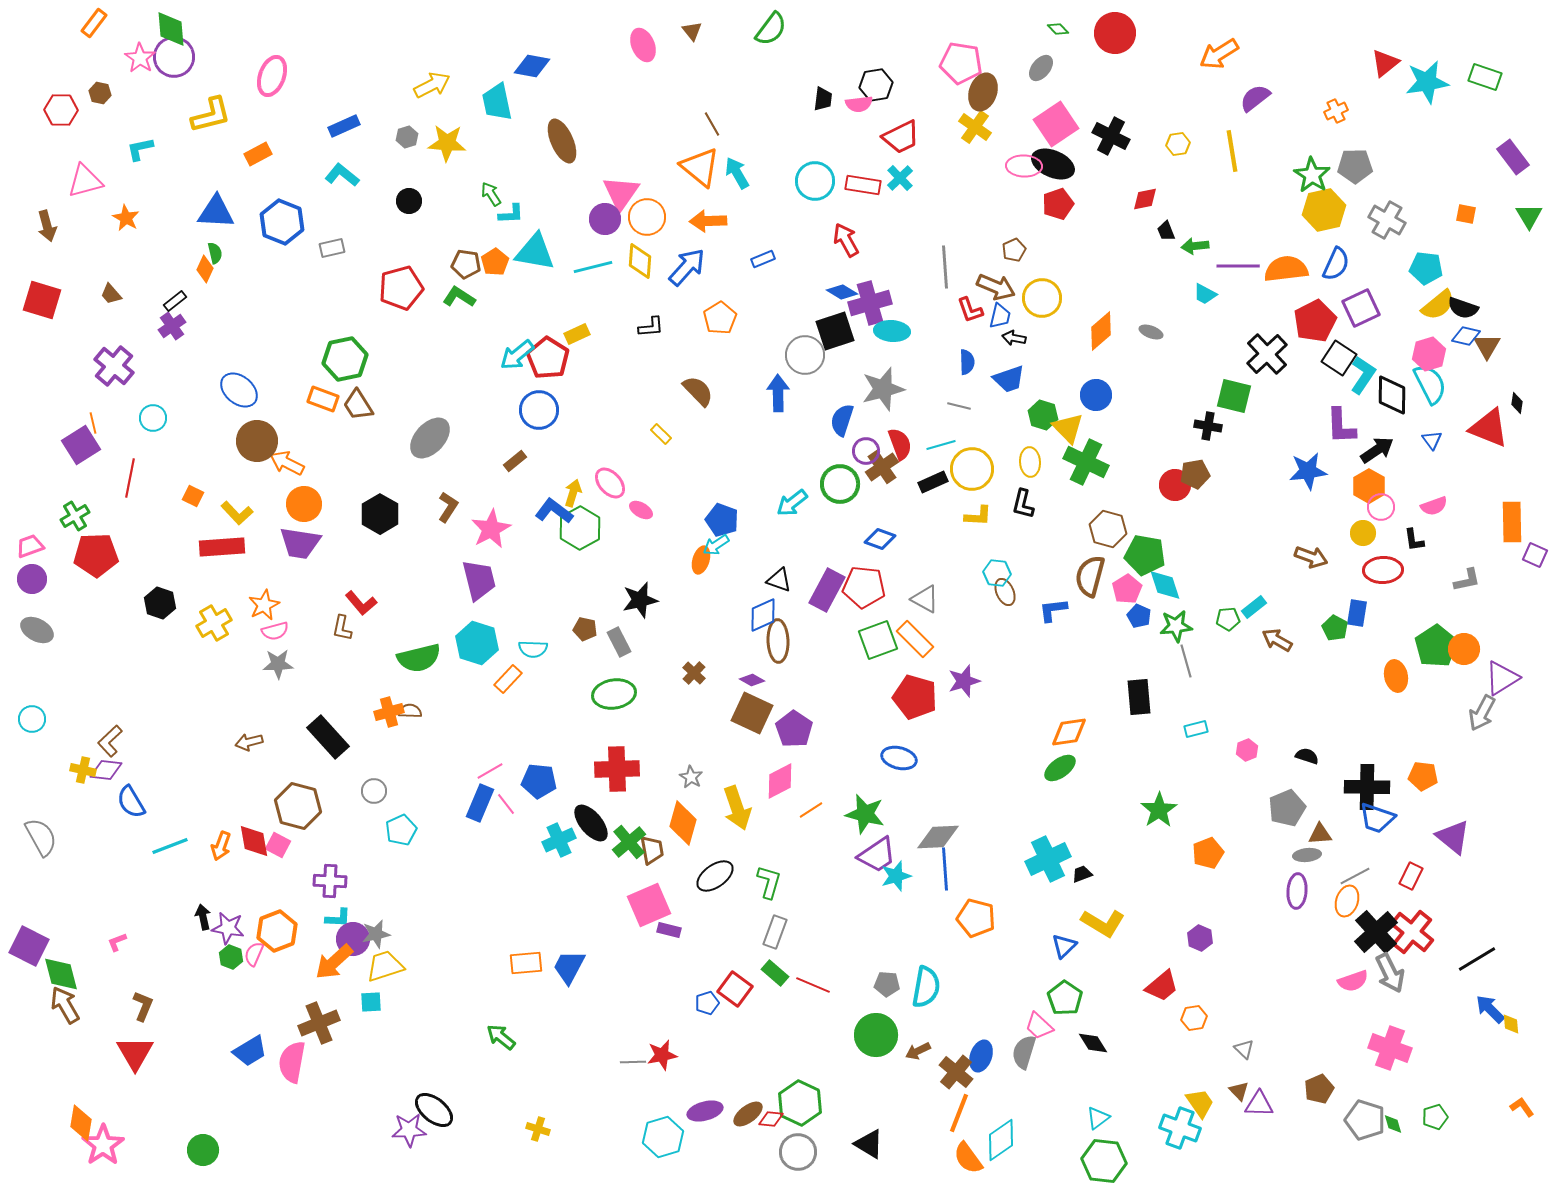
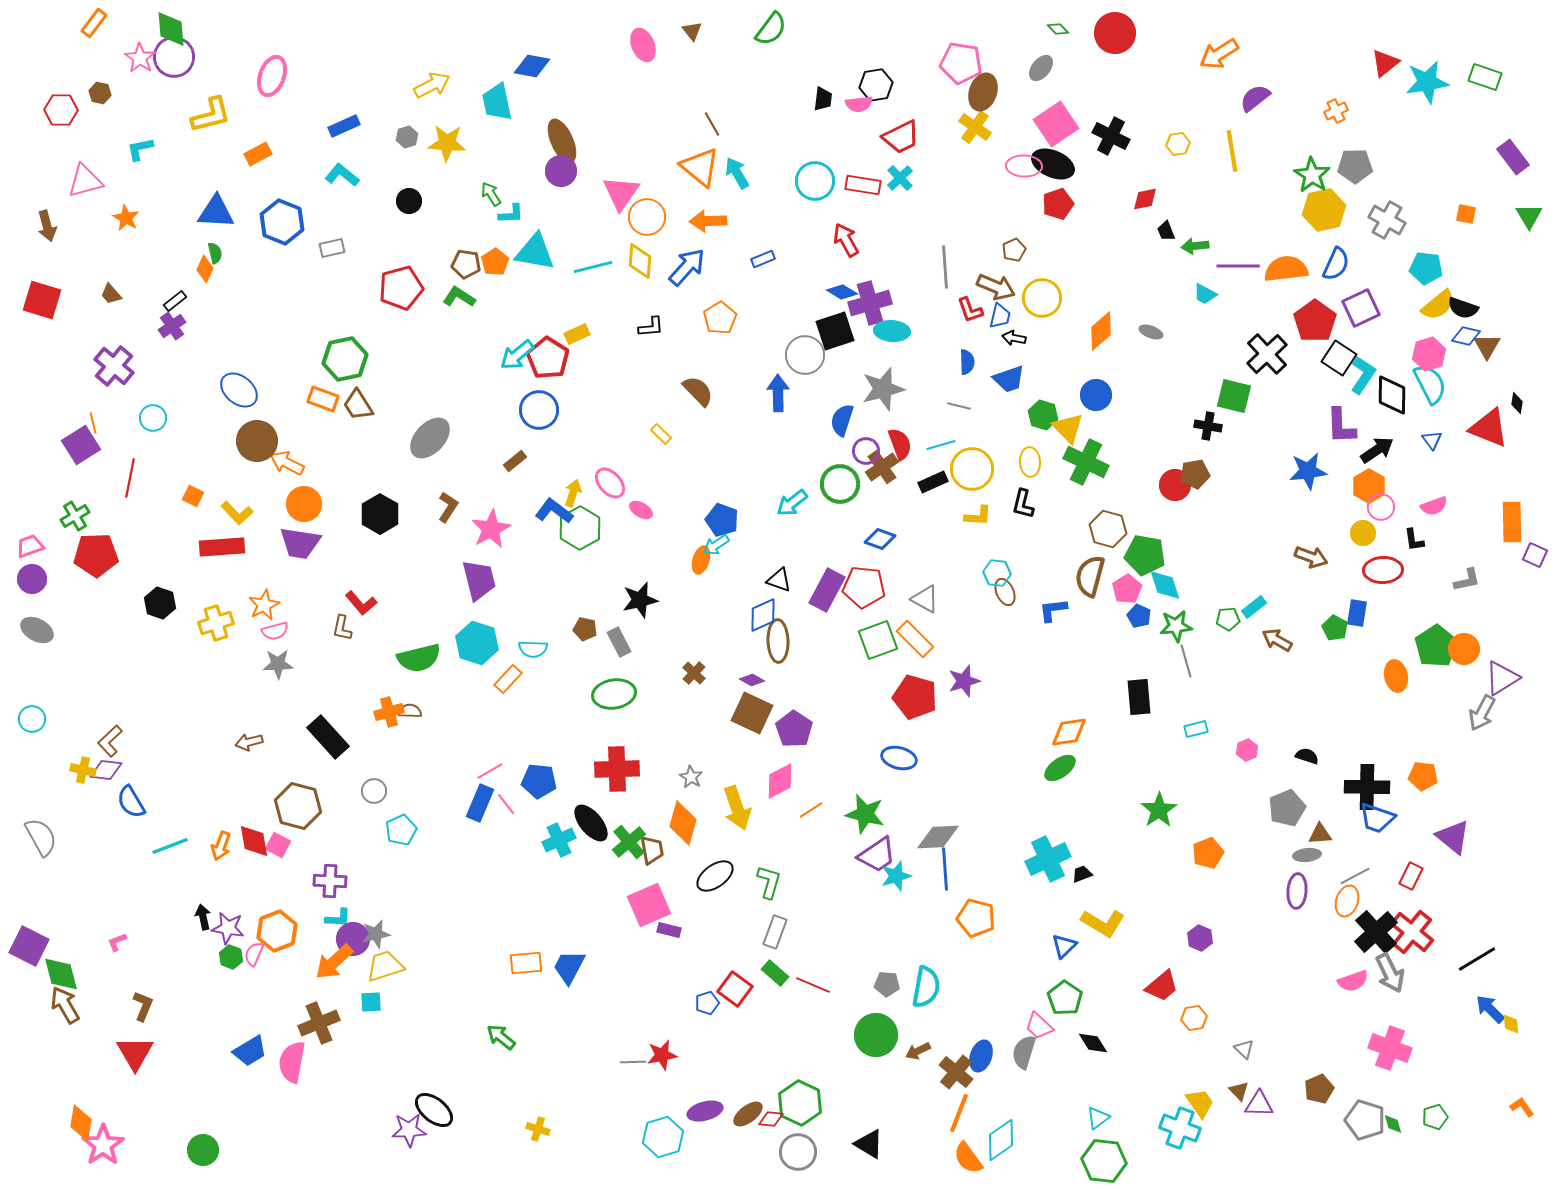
purple circle at (605, 219): moved 44 px left, 48 px up
red pentagon at (1315, 321): rotated 9 degrees counterclockwise
yellow cross at (214, 623): moved 2 px right; rotated 12 degrees clockwise
